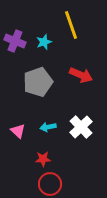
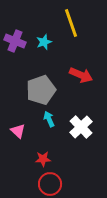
yellow line: moved 2 px up
gray pentagon: moved 3 px right, 8 px down
cyan arrow: moved 1 px right, 8 px up; rotated 77 degrees clockwise
